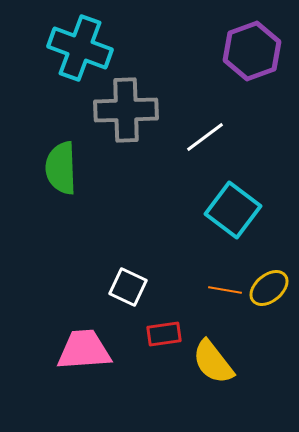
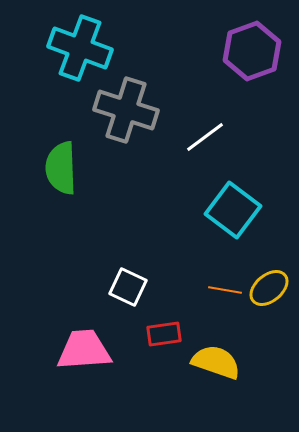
gray cross: rotated 20 degrees clockwise
yellow semicircle: moved 3 px right; rotated 147 degrees clockwise
